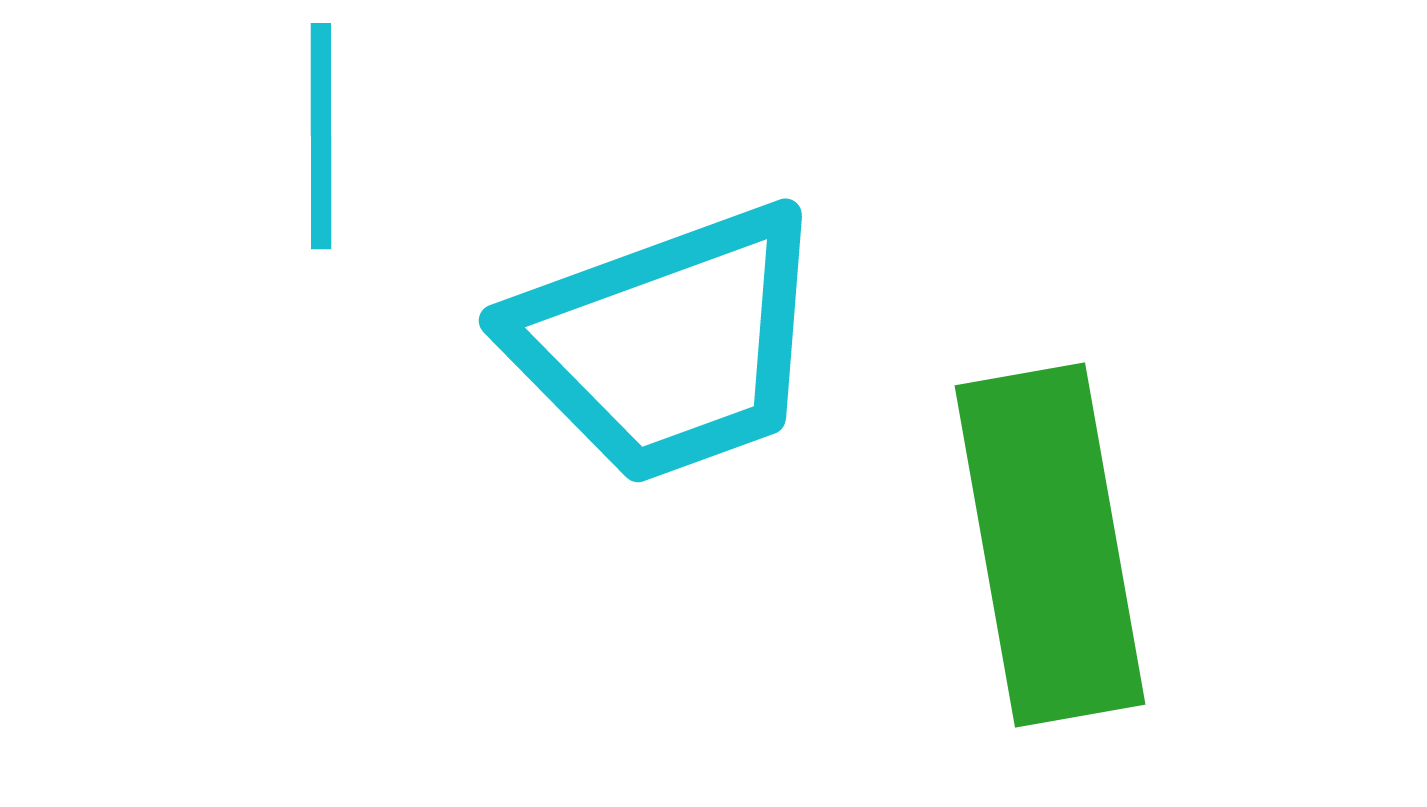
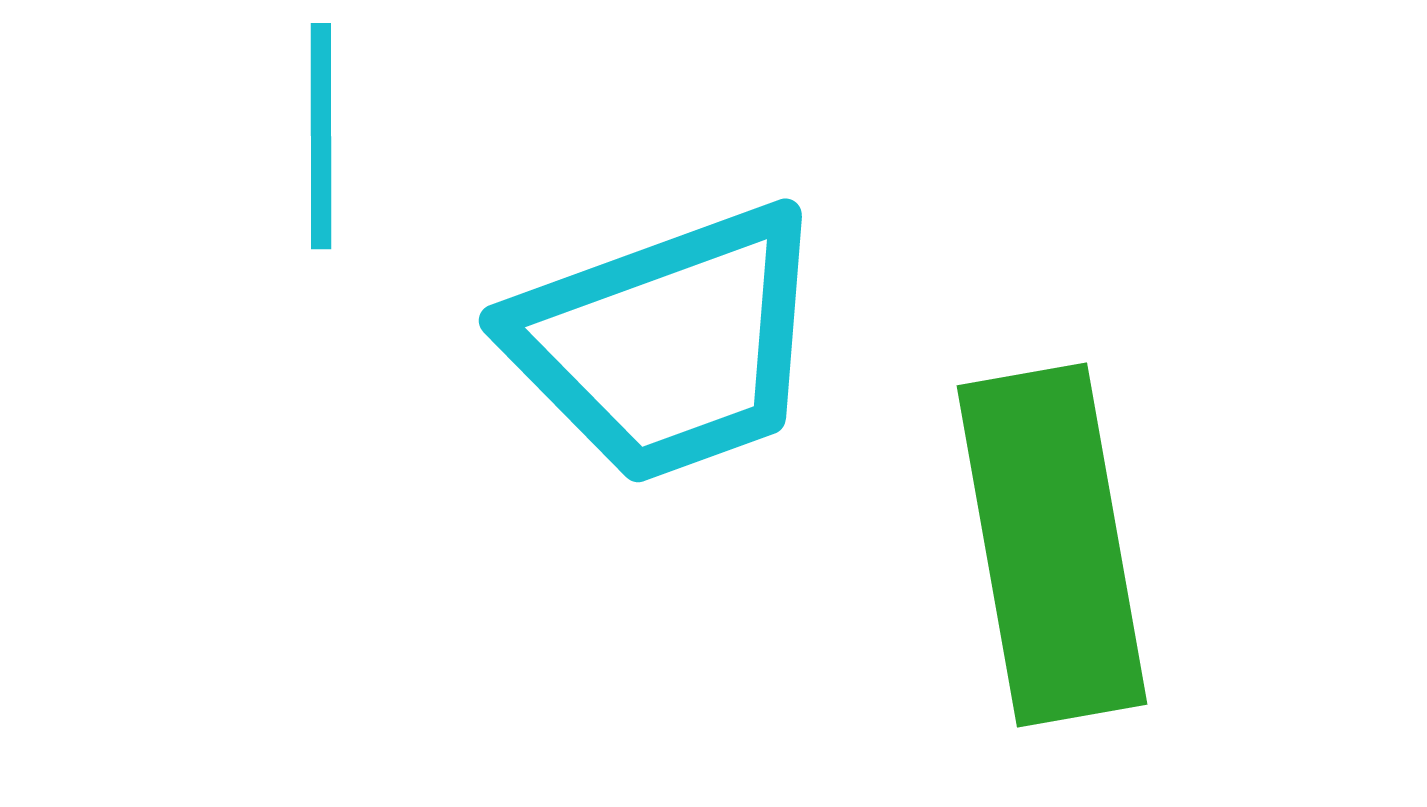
green rectangle: moved 2 px right
